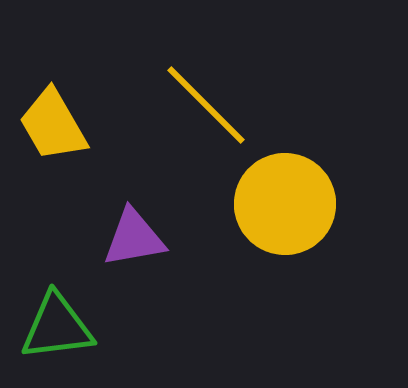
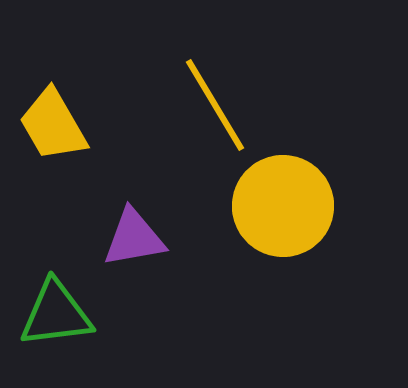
yellow line: moved 9 px right; rotated 14 degrees clockwise
yellow circle: moved 2 px left, 2 px down
green triangle: moved 1 px left, 13 px up
